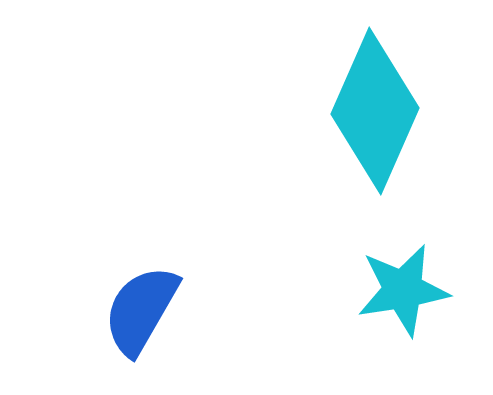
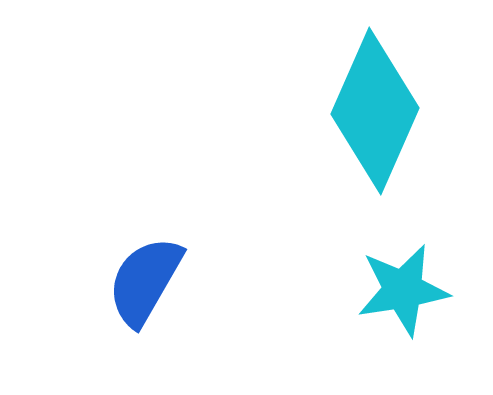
blue semicircle: moved 4 px right, 29 px up
